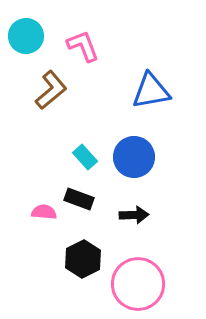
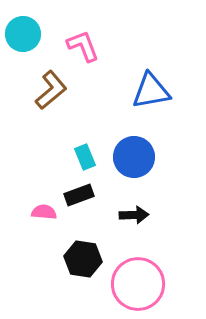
cyan circle: moved 3 px left, 2 px up
cyan rectangle: rotated 20 degrees clockwise
black rectangle: moved 4 px up; rotated 40 degrees counterclockwise
black hexagon: rotated 24 degrees counterclockwise
